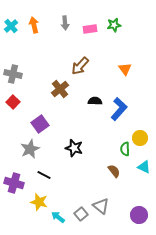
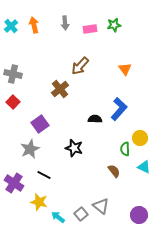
black semicircle: moved 18 px down
purple cross: rotated 18 degrees clockwise
